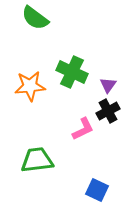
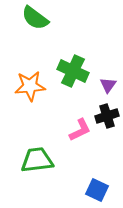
green cross: moved 1 px right, 1 px up
black cross: moved 1 px left, 5 px down; rotated 10 degrees clockwise
pink L-shape: moved 3 px left, 1 px down
